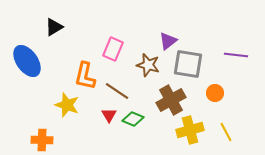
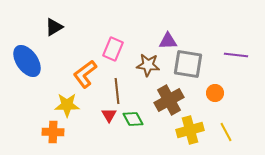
purple triangle: rotated 36 degrees clockwise
brown star: rotated 10 degrees counterclockwise
orange L-shape: moved 2 px up; rotated 40 degrees clockwise
brown line: rotated 50 degrees clockwise
brown cross: moved 2 px left
yellow star: rotated 20 degrees counterclockwise
green diamond: rotated 40 degrees clockwise
orange cross: moved 11 px right, 8 px up
